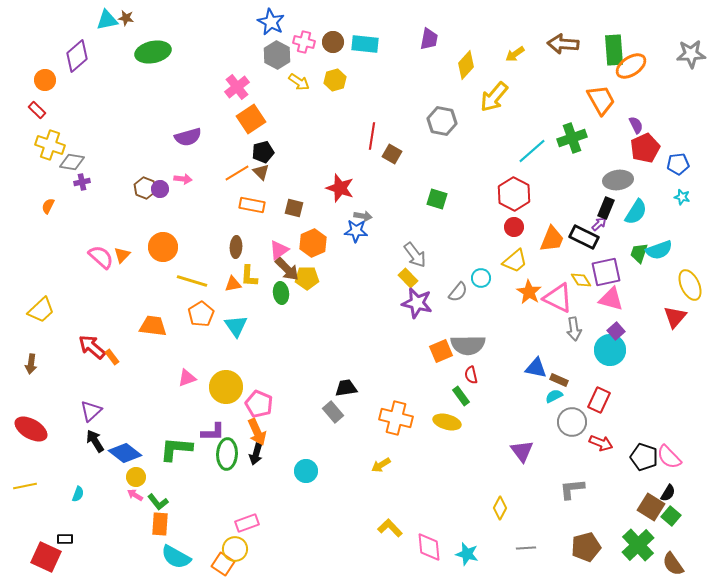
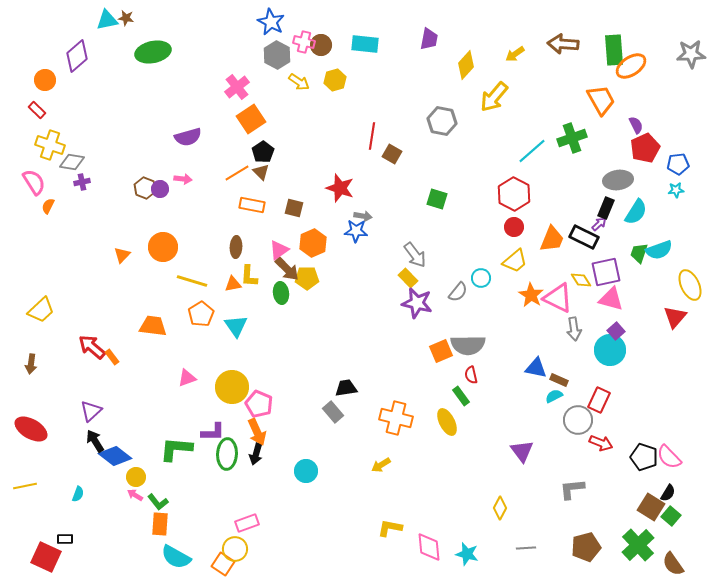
brown circle at (333, 42): moved 12 px left, 3 px down
black pentagon at (263, 152): rotated 20 degrees counterclockwise
cyan star at (682, 197): moved 6 px left, 7 px up; rotated 21 degrees counterclockwise
pink semicircle at (101, 257): moved 67 px left, 75 px up; rotated 16 degrees clockwise
orange star at (529, 292): moved 2 px right, 3 px down
yellow circle at (226, 387): moved 6 px right
yellow ellipse at (447, 422): rotated 48 degrees clockwise
gray circle at (572, 422): moved 6 px right, 2 px up
blue diamond at (125, 453): moved 10 px left, 3 px down
yellow L-shape at (390, 528): rotated 35 degrees counterclockwise
